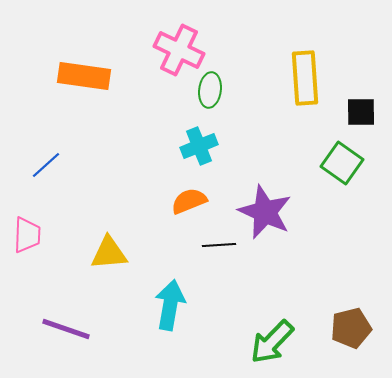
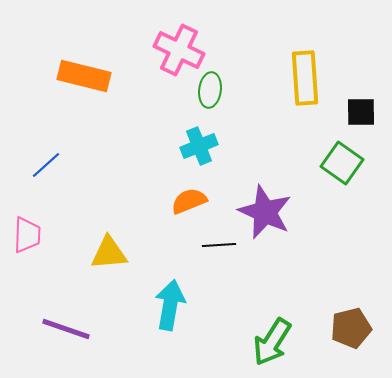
orange rectangle: rotated 6 degrees clockwise
green arrow: rotated 12 degrees counterclockwise
